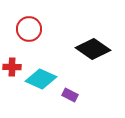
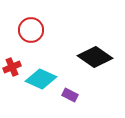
red circle: moved 2 px right, 1 px down
black diamond: moved 2 px right, 8 px down
red cross: rotated 24 degrees counterclockwise
